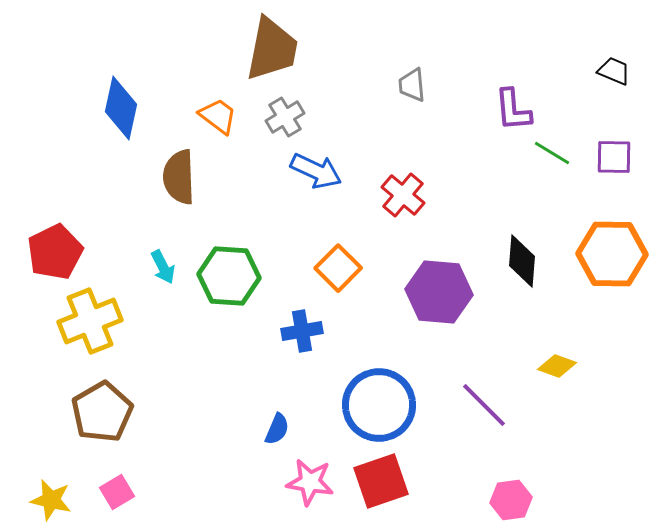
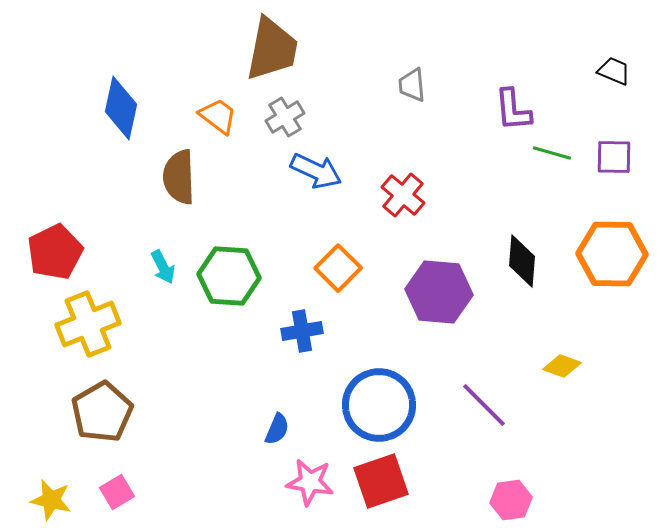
green line: rotated 15 degrees counterclockwise
yellow cross: moved 2 px left, 3 px down
yellow diamond: moved 5 px right
